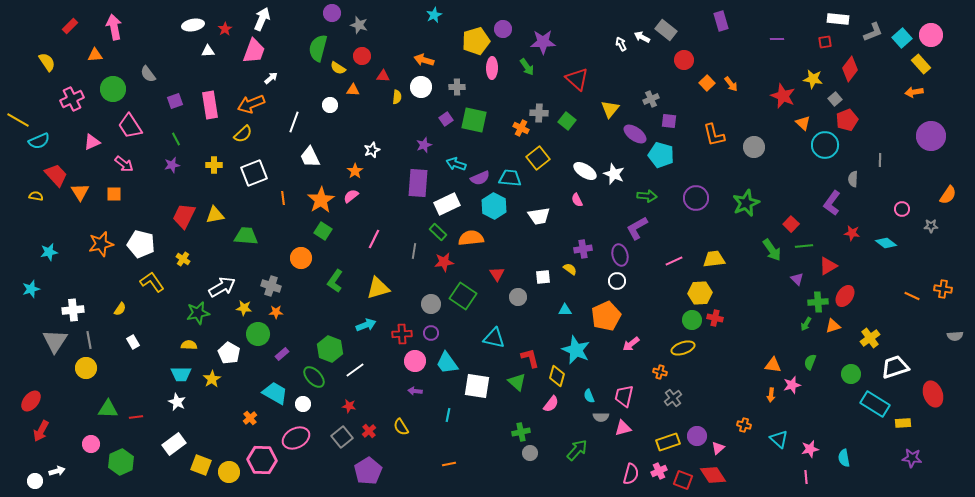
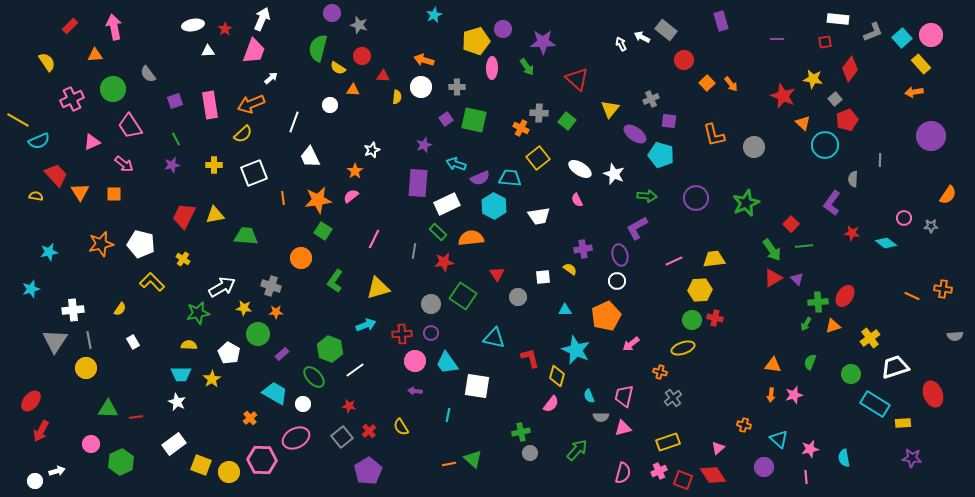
white ellipse at (585, 171): moved 5 px left, 2 px up
orange star at (321, 200): moved 3 px left; rotated 24 degrees clockwise
pink circle at (902, 209): moved 2 px right, 9 px down
red triangle at (828, 266): moved 55 px left, 12 px down
yellow L-shape at (152, 282): rotated 10 degrees counterclockwise
yellow hexagon at (700, 293): moved 3 px up
green triangle at (517, 382): moved 44 px left, 77 px down
pink star at (792, 385): moved 2 px right, 10 px down
purple circle at (697, 436): moved 67 px right, 31 px down
pink semicircle at (631, 474): moved 8 px left, 1 px up
